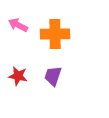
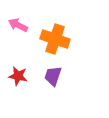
orange cross: moved 5 px down; rotated 20 degrees clockwise
